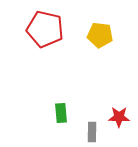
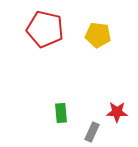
yellow pentagon: moved 2 px left
red star: moved 2 px left, 5 px up
gray rectangle: rotated 24 degrees clockwise
